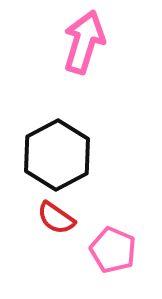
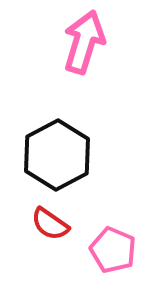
red semicircle: moved 6 px left, 6 px down
